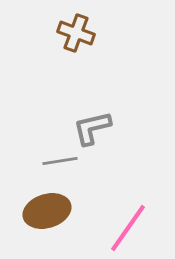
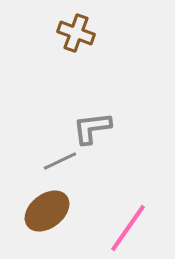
gray L-shape: rotated 6 degrees clockwise
gray line: rotated 16 degrees counterclockwise
brown ellipse: rotated 21 degrees counterclockwise
